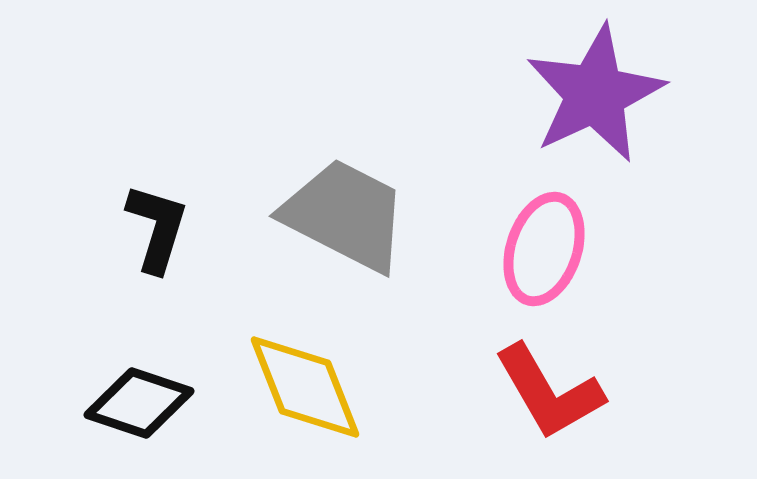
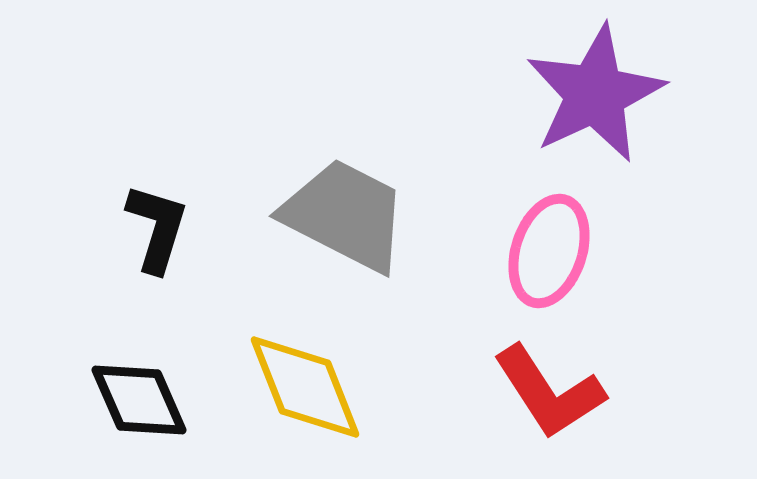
pink ellipse: moved 5 px right, 2 px down
red L-shape: rotated 3 degrees counterclockwise
black diamond: moved 3 px up; rotated 48 degrees clockwise
